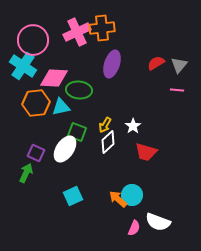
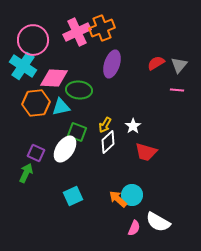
orange cross: rotated 15 degrees counterclockwise
white semicircle: rotated 10 degrees clockwise
